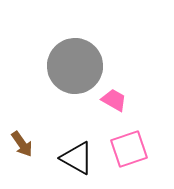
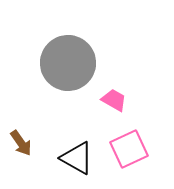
gray circle: moved 7 px left, 3 px up
brown arrow: moved 1 px left, 1 px up
pink square: rotated 6 degrees counterclockwise
